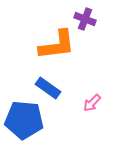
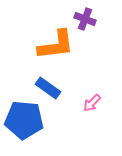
orange L-shape: moved 1 px left
